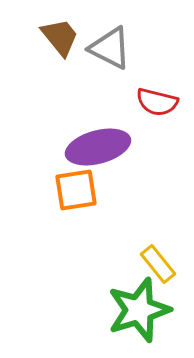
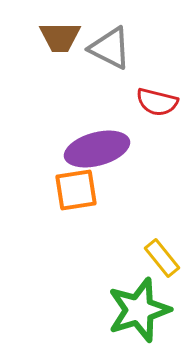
brown trapezoid: rotated 129 degrees clockwise
purple ellipse: moved 1 px left, 2 px down
yellow rectangle: moved 4 px right, 6 px up
